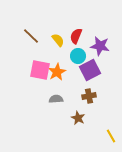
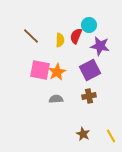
yellow semicircle: moved 2 px right; rotated 40 degrees clockwise
cyan circle: moved 11 px right, 31 px up
brown star: moved 5 px right, 16 px down
